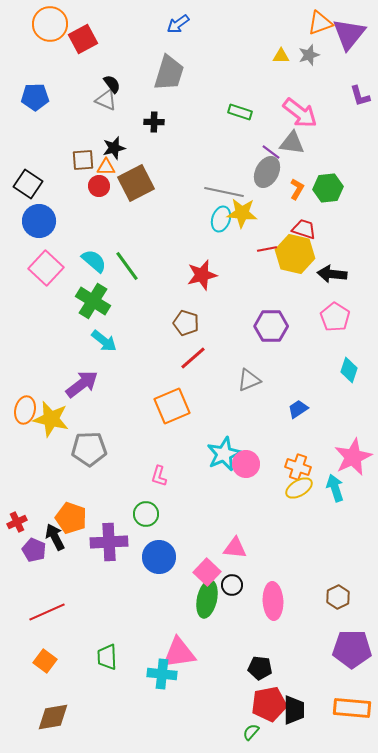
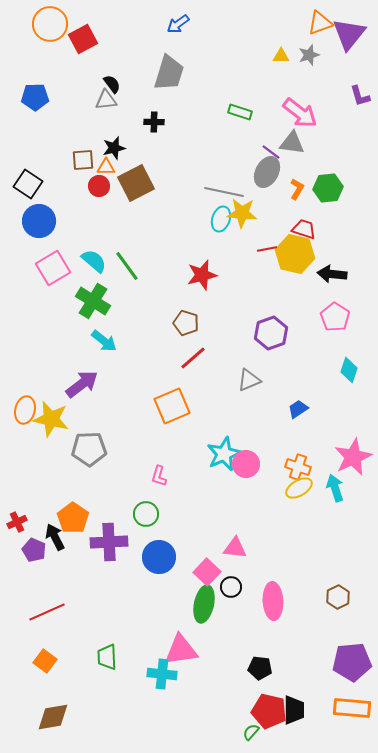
gray triangle at (106, 100): rotated 30 degrees counterclockwise
pink square at (46, 268): moved 7 px right; rotated 16 degrees clockwise
purple hexagon at (271, 326): moved 7 px down; rotated 20 degrees counterclockwise
orange pentagon at (71, 518): moved 2 px right; rotated 16 degrees clockwise
black circle at (232, 585): moved 1 px left, 2 px down
green ellipse at (207, 599): moved 3 px left, 5 px down
purple pentagon at (352, 649): moved 13 px down; rotated 6 degrees counterclockwise
pink triangle at (179, 653): moved 2 px right, 3 px up
red pentagon at (269, 704): moved 7 px down; rotated 24 degrees clockwise
